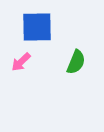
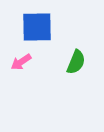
pink arrow: rotated 10 degrees clockwise
